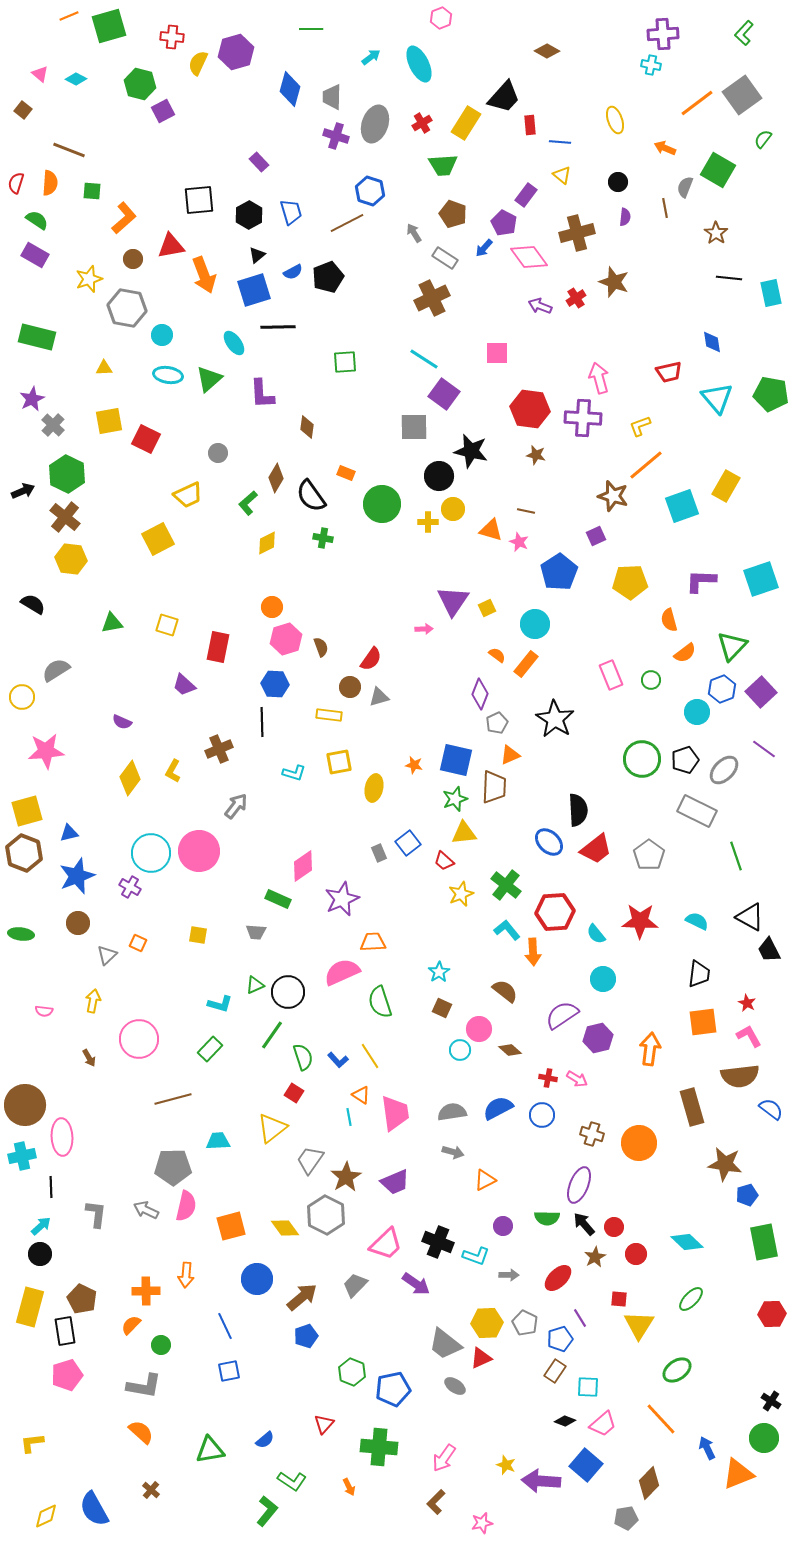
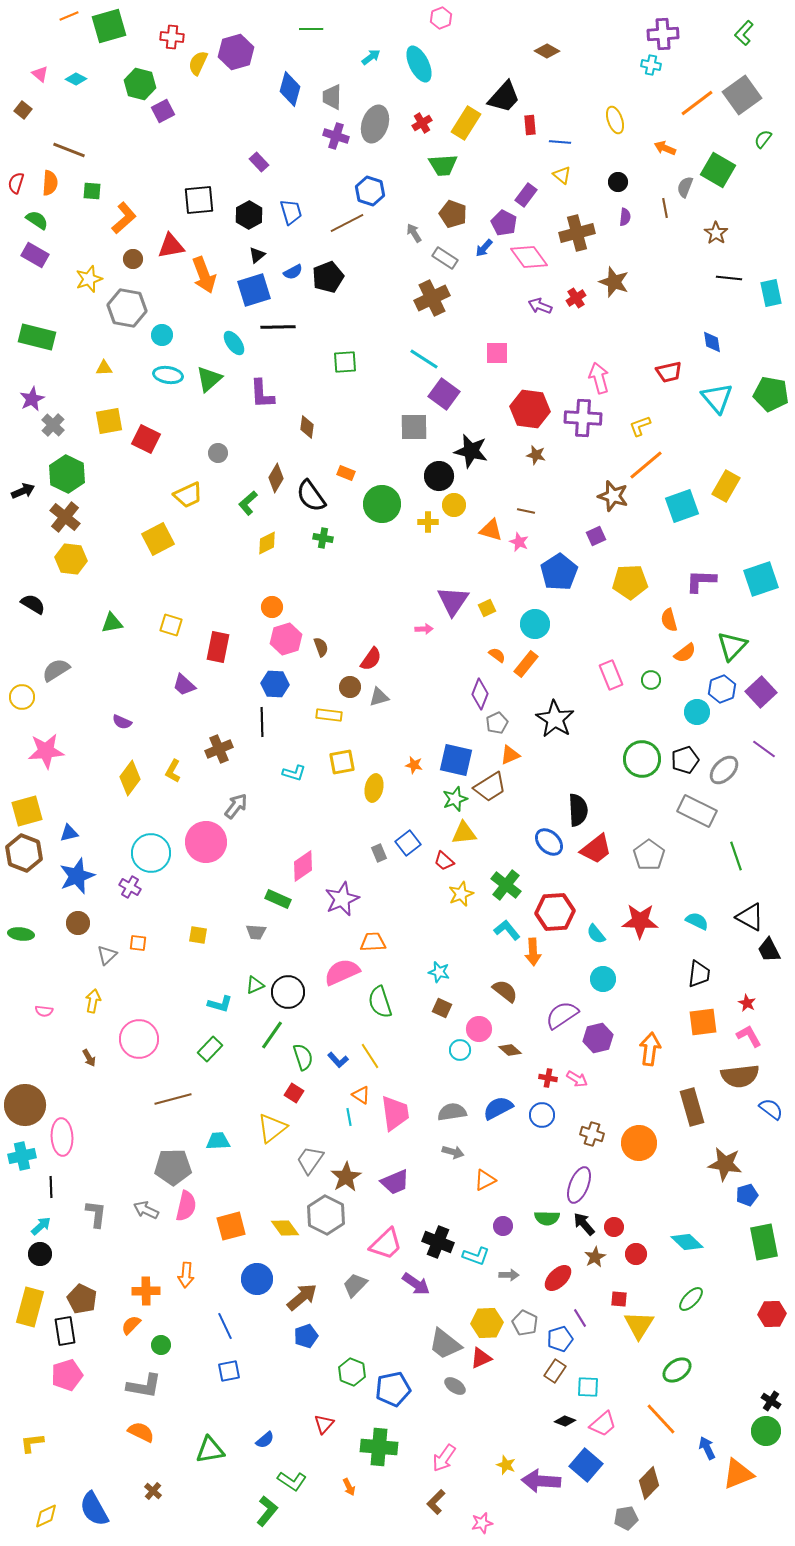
yellow circle at (453, 509): moved 1 px right, 4 px up
yellow square at (167, 625): moved 4 px right
yellow square at (339, 762): moved 3 px right
brown trapezoid at (494, 787): moved 4 px left; rotated 56 degrees clockwise
pink circle at (199, 851): moved 7 px right, 9 px up
orange square at (138, 943): rotated 18 degrees counterclockwise
cyan star at (439, 972): rotated 25 degrees counterclockwise
orange semicircle at (141, 1432): rotated 16 degrees counterclockwise
green circle at (764, 1438): moved 2 px right, 7 px up
brown cross at (151, 1490): moved 2 px right, 1 px down
